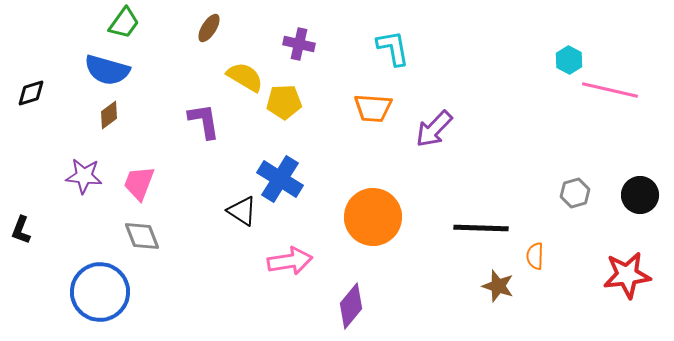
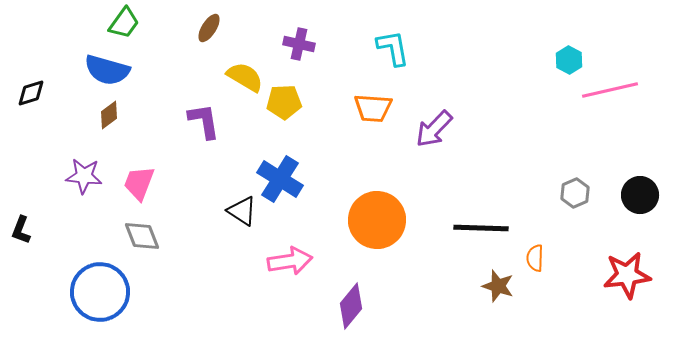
pink line: rotated 26 degrees counterclockwise
gray hexagon: rotated 8 degrees counterclockwise
orange circle: moved 4 px right, 3 px down
orange semicircle: moved 2 px down
